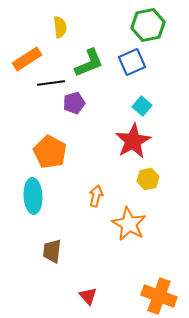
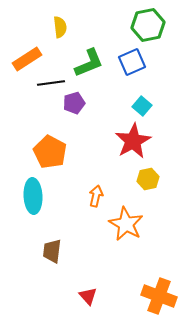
orange star: moved 3 px left
